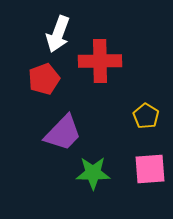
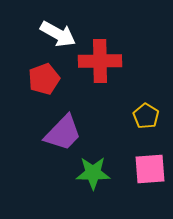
white arrow: rotated 81 degrees counterclockwise
